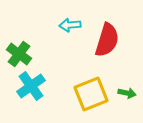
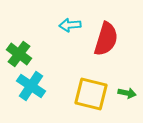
red semicircle: moved 1 px left, 1 px up
cyan cross: rotated 20 degrees counterclockwise
yellow square: rotated 36 degrees clockwise
